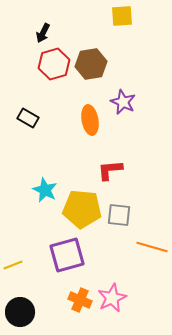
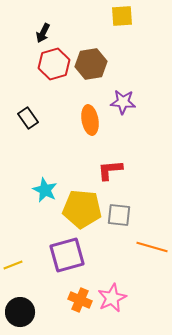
purple star: rotated 20 degrees counterclockwise
black rectangle: rotated 25 degrees clockwise
